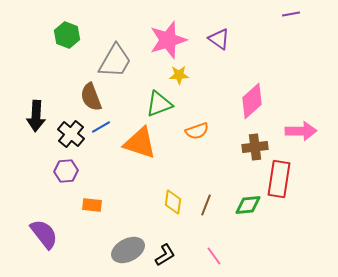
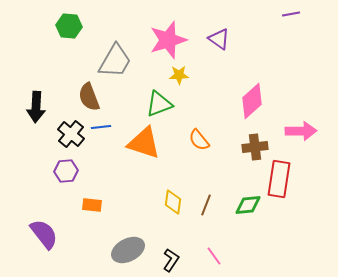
green hexagon: moved 2 px right, 9 px up; rotated 15 degrees counterclockwise
brown semicircle: moved 2 px left
black arrow: moved 9 px up
blue line: rotated 24 degrees clockwise
orange semicircle: moved 2 px right, 9 px down; rotated 70 degrees clockwise
orange triangle: moved 4 px right
black L-shape: moved 6 px right, 5 px down; rotated 25 degrees counterclockwise
